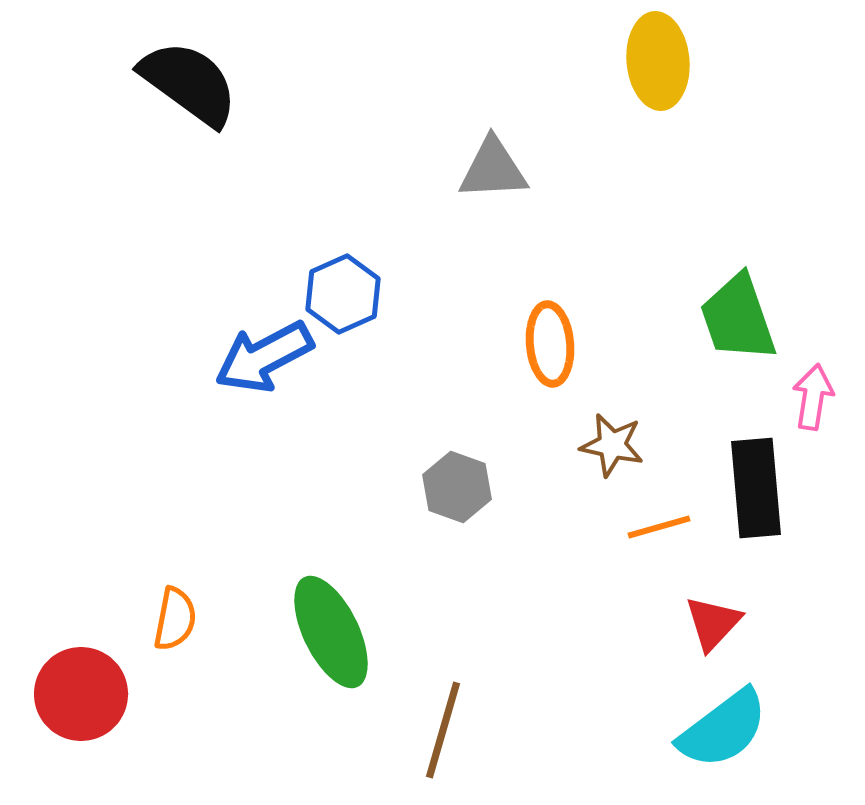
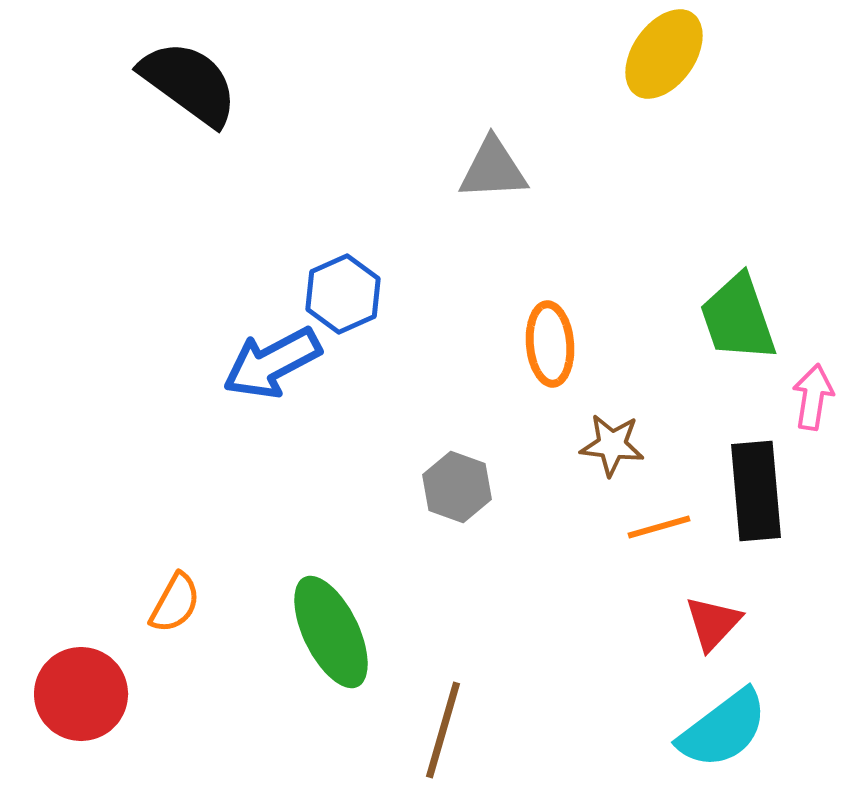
yellow ellipse: moved 6 px right, 7 px up; rotated 40 degrees clockwise
blue arrow: moved 8 px right, 6 px down
brown star: rotated 6 degrees counterclockwise
black rectangle: moved 3 px down
orange semicircle: moved 16 px up; rotated 18 degrees clockwise
